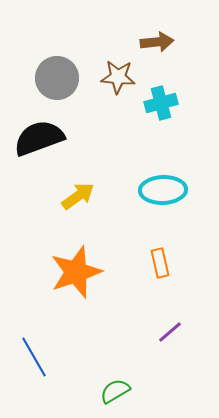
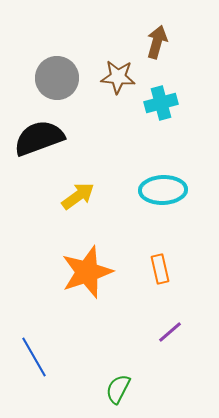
brown arrow: rotated 68 degrees counterclockwise
orange rectangle: moved 6 px down
orange star: moved 11 px right
green semicircle: moved 3 px right, 2 px up; rotated 32 degrees counterclockwise
